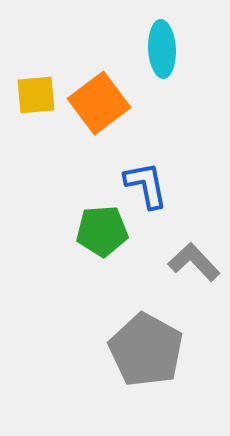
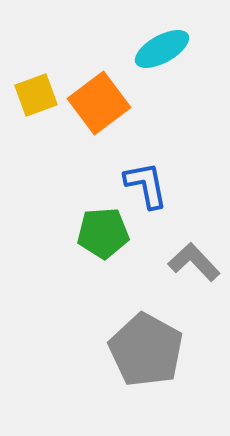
cyan ellipse: rotated 64 degrees clockwise
yellow square: rotated 15 degrees counterclockwise
green pentagon: moved 1 px right, 2 px down
